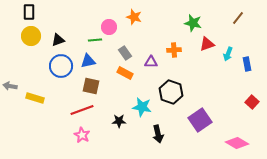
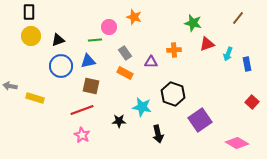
black hexagon: moved 2 px right, 2 px down
